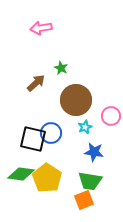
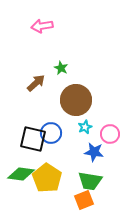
pink arrow: moved 1 px right, 2 px up
pink circle: moved 1 px left, 18 px down
